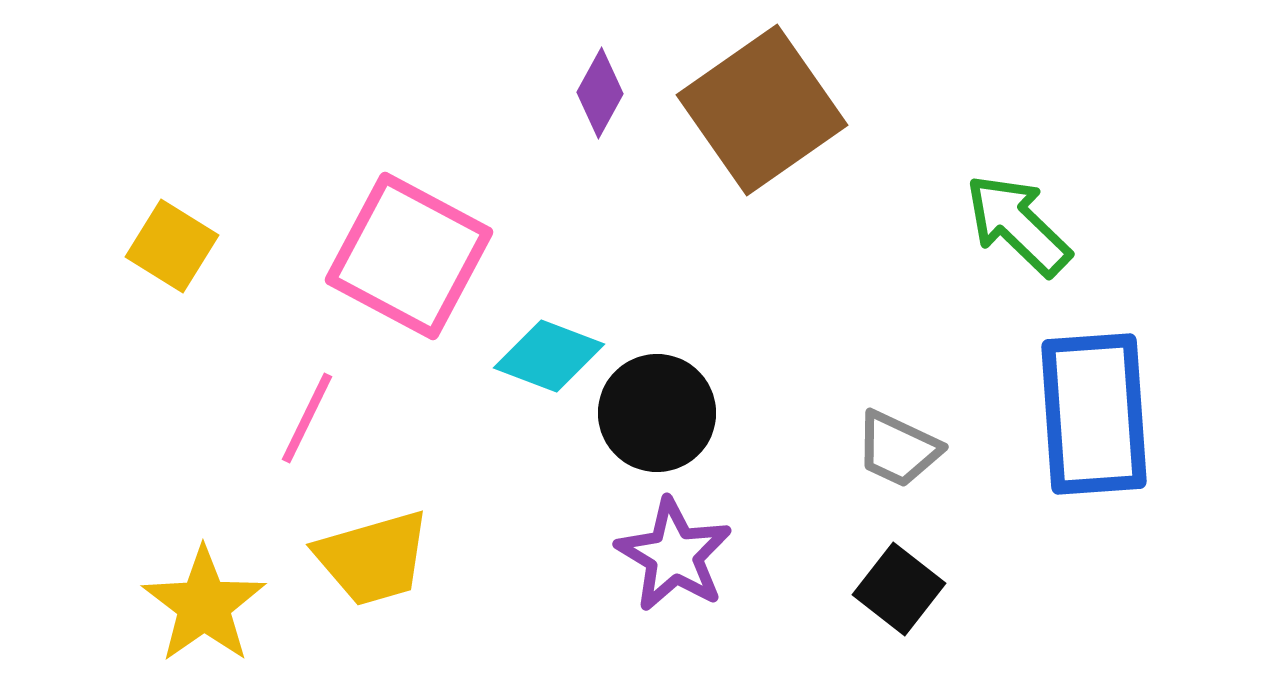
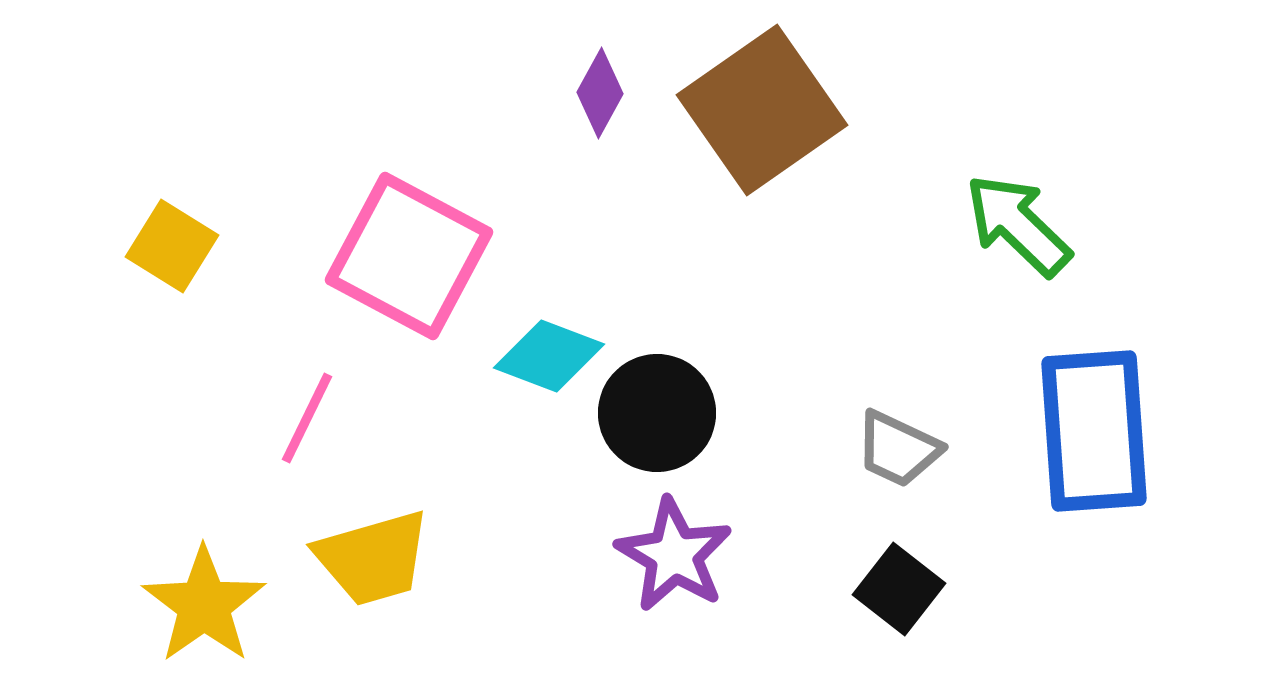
blue rectangle: moved 17 px down
